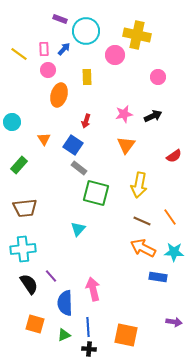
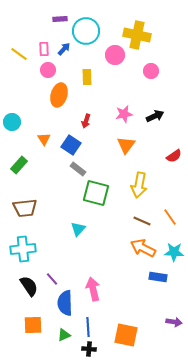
purple rectangle at (60, 19): rotated 24 degrees counterclockwise
pink circle at (158, 77): moved 7 px left, 6 px up
black arrow at (153, 116): moved 2 px right
blue square at (73, 145): moved 2 px left
gray rectangle at (79, 168): moved 1 px left, 1 px down
purple line at (51, 276): moved 1 px right, 3 px down
black semicircle at (29, 284): moved 2 px down
orange square at (35, 324): moved 2 px left, 1 px down; rotated 18 degrees counterclockwise
